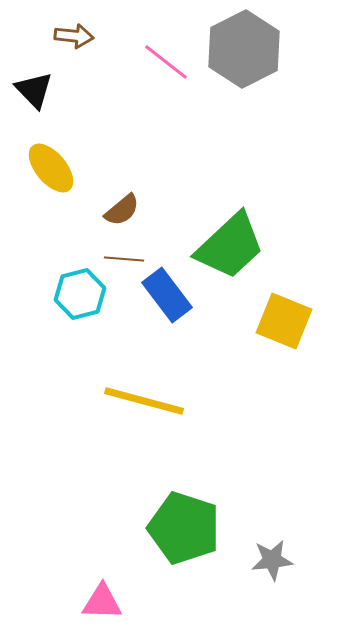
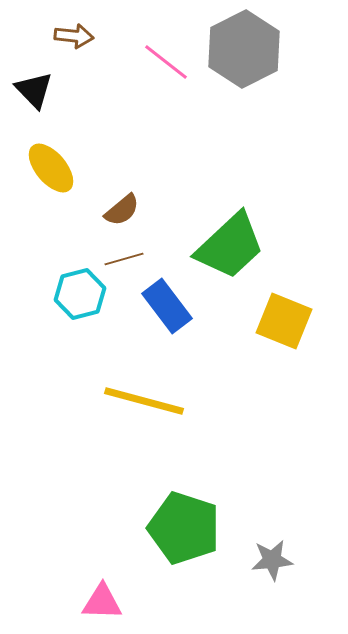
brown line: rotated 21 degrees counterclockwise
blue rectangle: moved 11 px down
